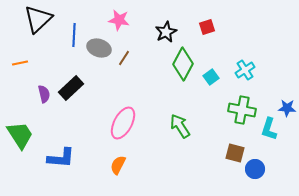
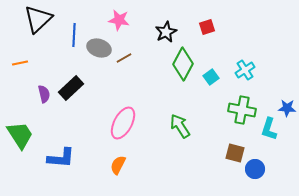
brown line: rotated 28 degrees clockwise
